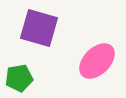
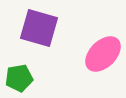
pink ellipse: moved 6 px right, 7 px up
